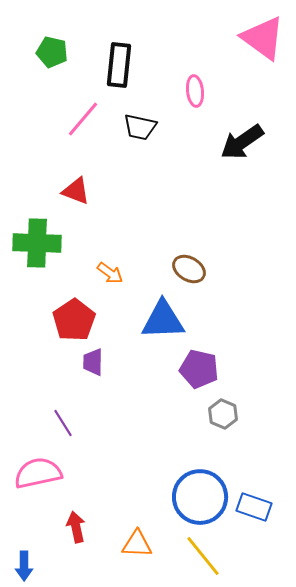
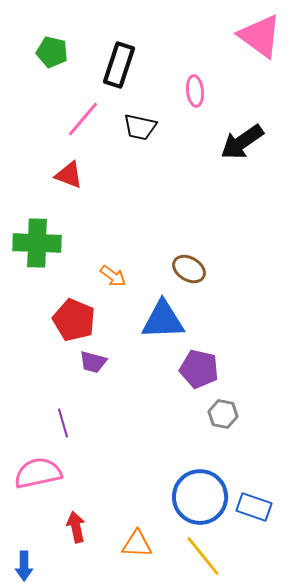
pink triangle: moved 3 px left, 2 px up
black rectangle: rotated 12 degrees clockwise
red triangle: moved 7 px left, 16 px up
orange arrow: moved 3 px right, 3 px down
red pentagon: rotated 15 degrees counterclockwise
purple trapezoid: rotated 76 degrees counterclockwise
gray hexagon: rotated 12 degrees counterclockwise
purple line: rotated 16 degrees clockwise
